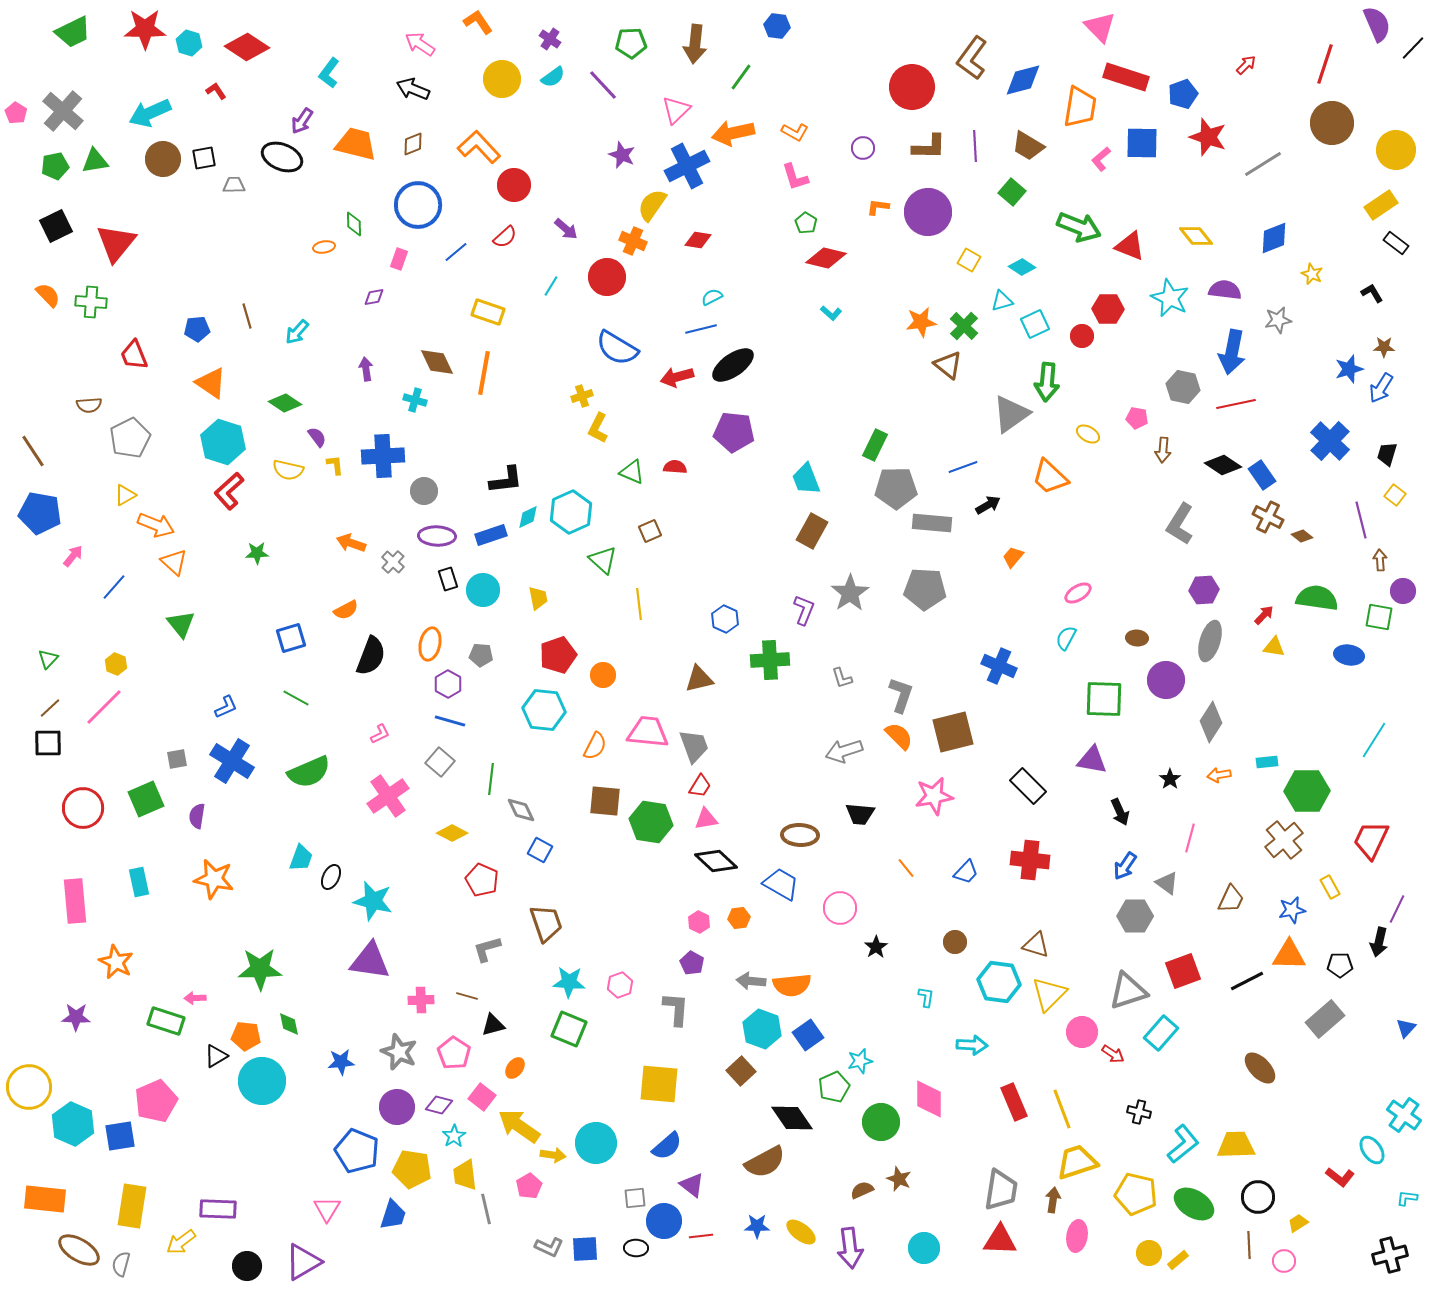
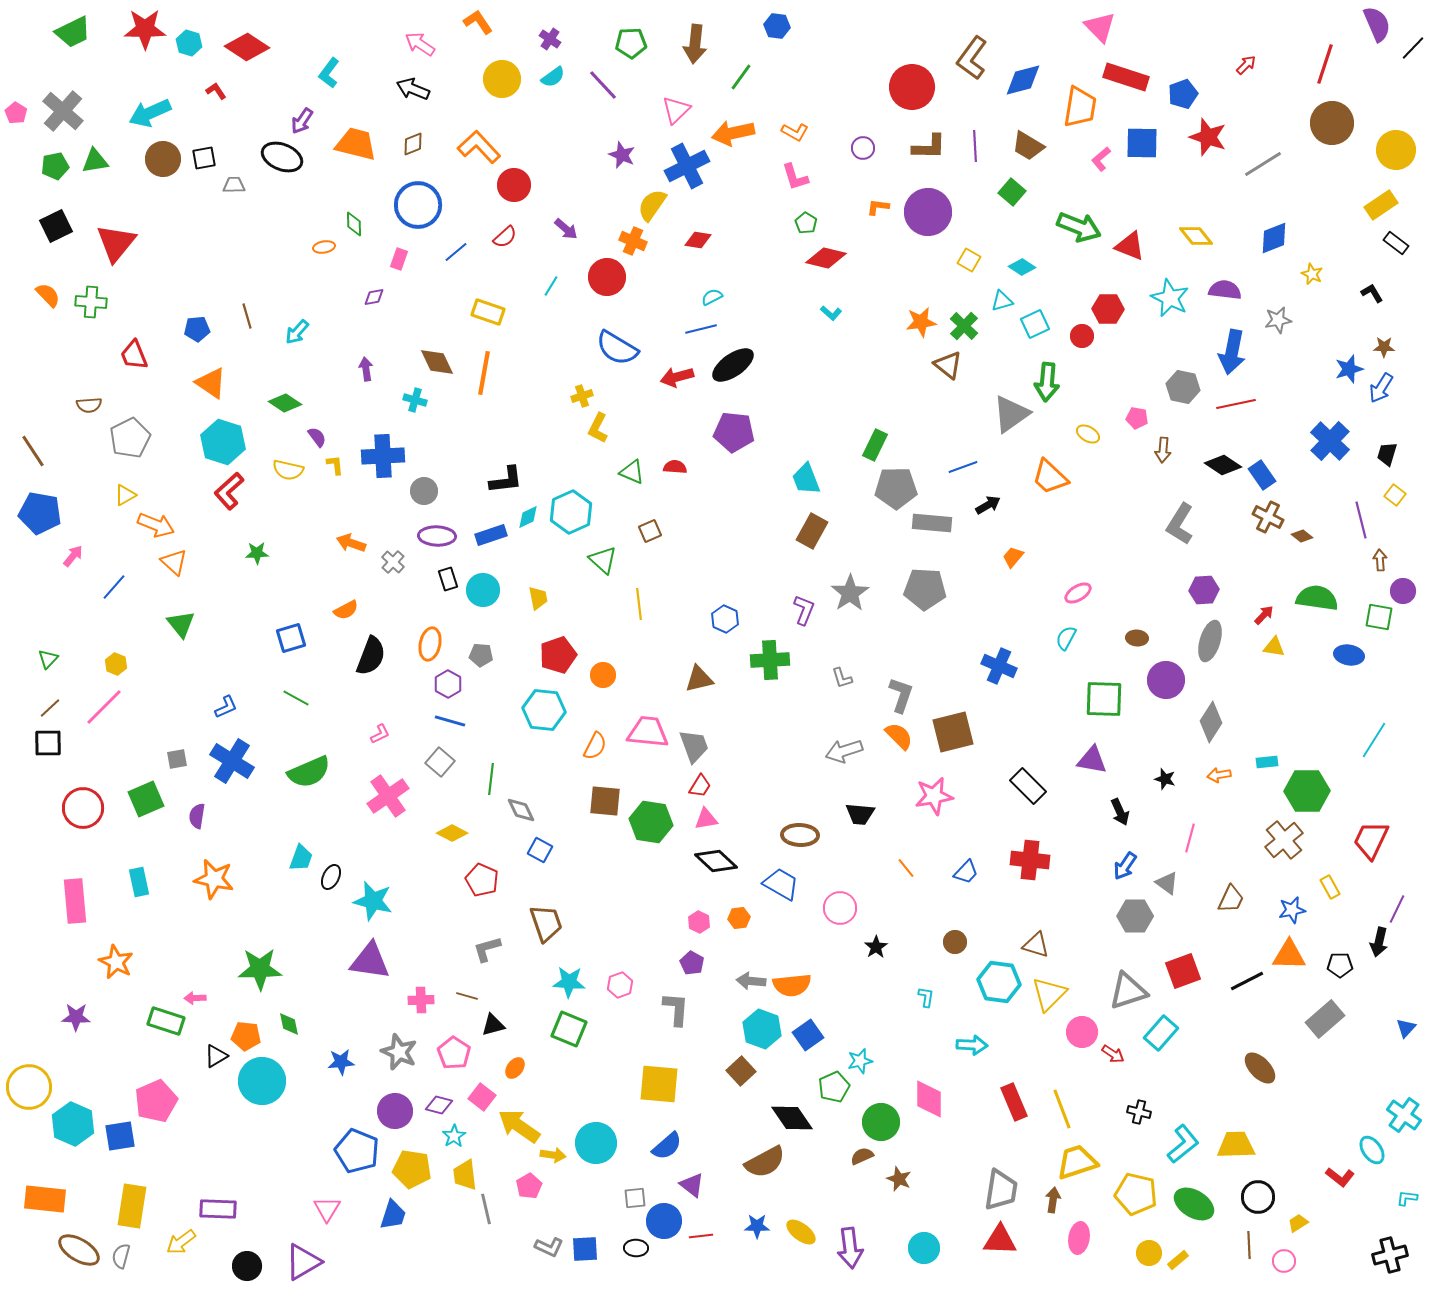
black star at (1170, 779): moved 5 px left; rotated 20 degrees counterclockwise
purple circle at (397, 1107): moved 2 px left, 4 px down
brown semicircle at (862, 1190): moved 34 px up
pink ellipse at (1077, 1236): moved 2 px right, 2 px down
gray semicircle at (121, 1264): moved 8 px up
